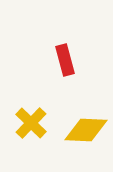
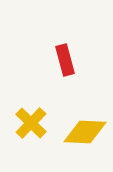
yellow diamond: moved 1 px left, 2 px down
